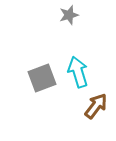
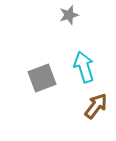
cyan arrow: moved 6 px right, 5 px up
